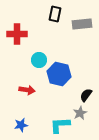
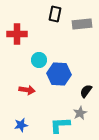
blue hexagon: rotated 10 degrees counterclockwise
black semicircle: moved 4 px up
